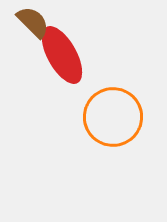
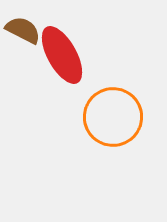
brown semicircle: moved 10 px left, 8 px down; rotated 18 degrees counterclockwise
